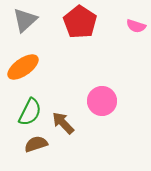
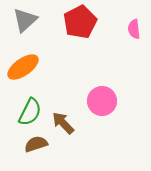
red pentagon: rotated 12 degrees clockwise
pink semicircle: moved 2 px left, 3 px down; rotated 66 degrees clockwise
